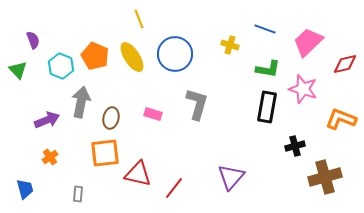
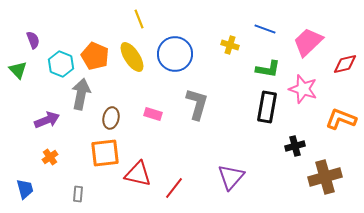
cyan hexagon: moved 2 px up
gray arrow: moved 8 px up
